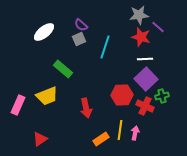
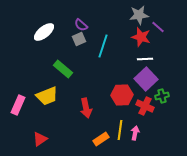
cyan line: moved 2 px left, 1 px up
